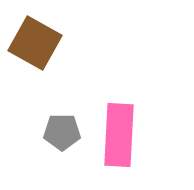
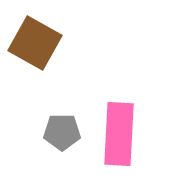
pink rectangle: moved 1 px up
